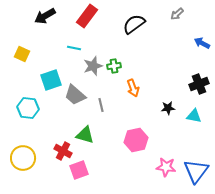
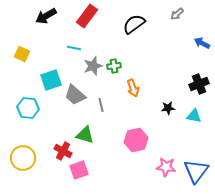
black arrow: moved 1 px right
